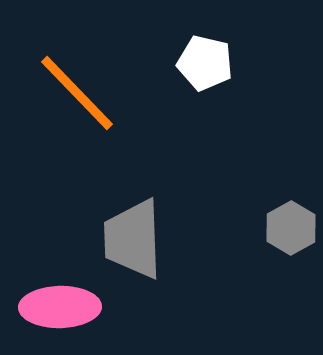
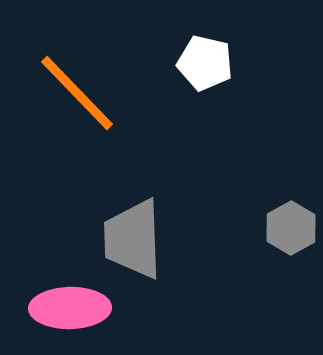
pink ellipse: moved 10 px right, 1 px down
